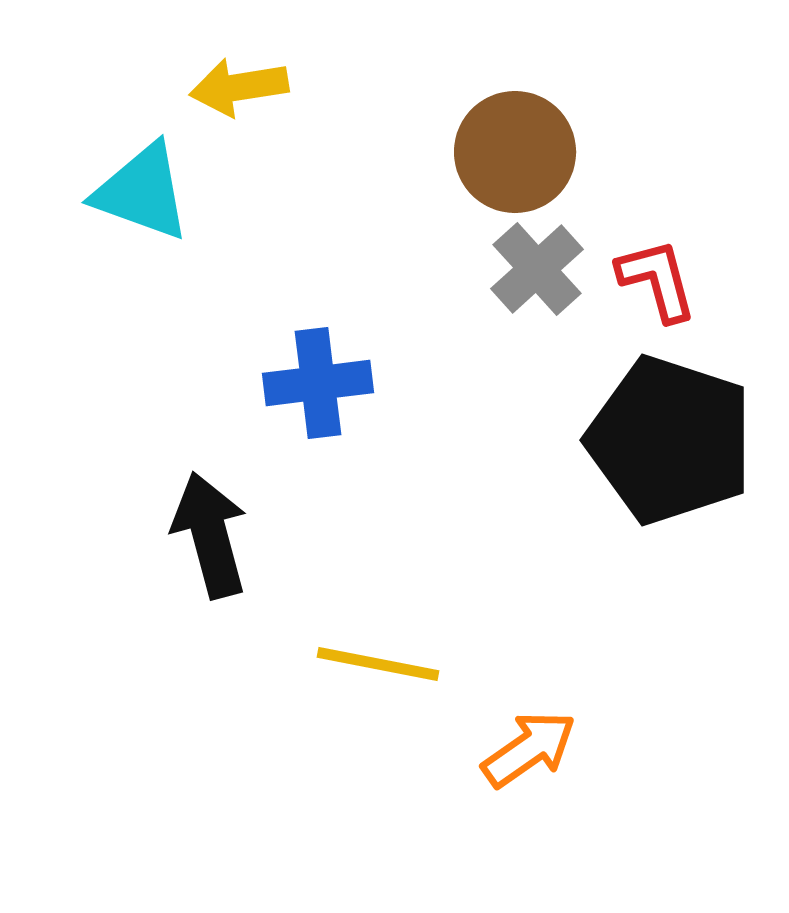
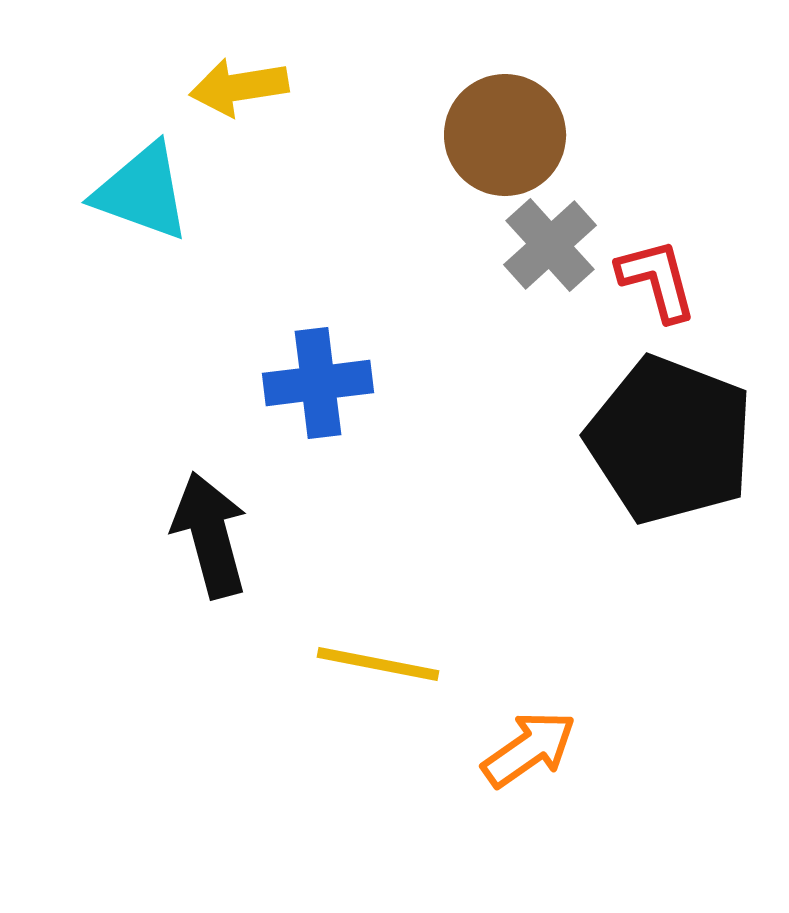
brown circle: moved 10 px left, 17 px up
gray cross: moved 13 px right, 24 px up
black pentagon: rotated 3 degrees clockwise
